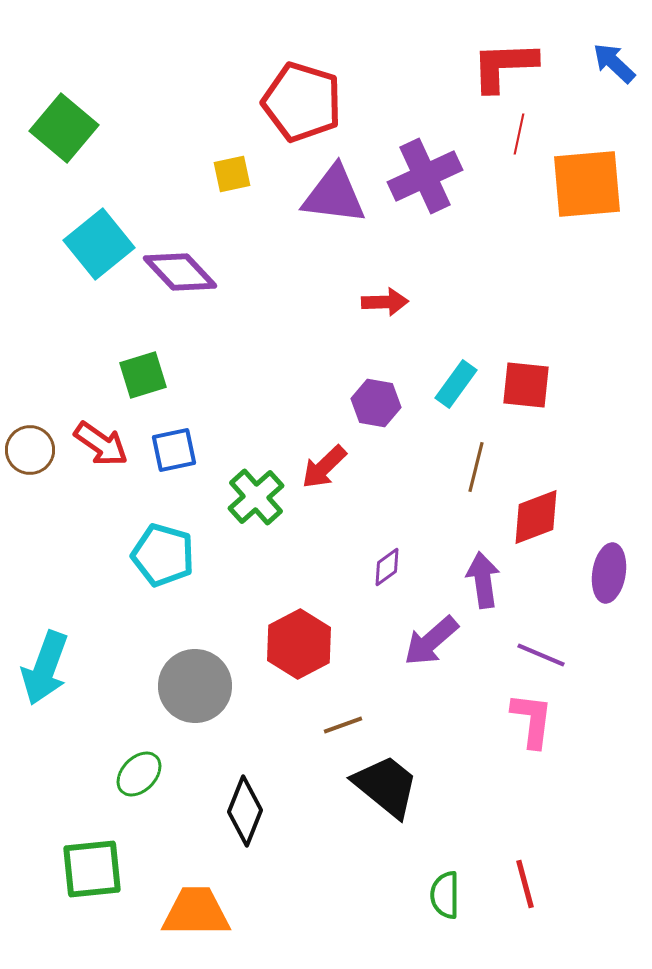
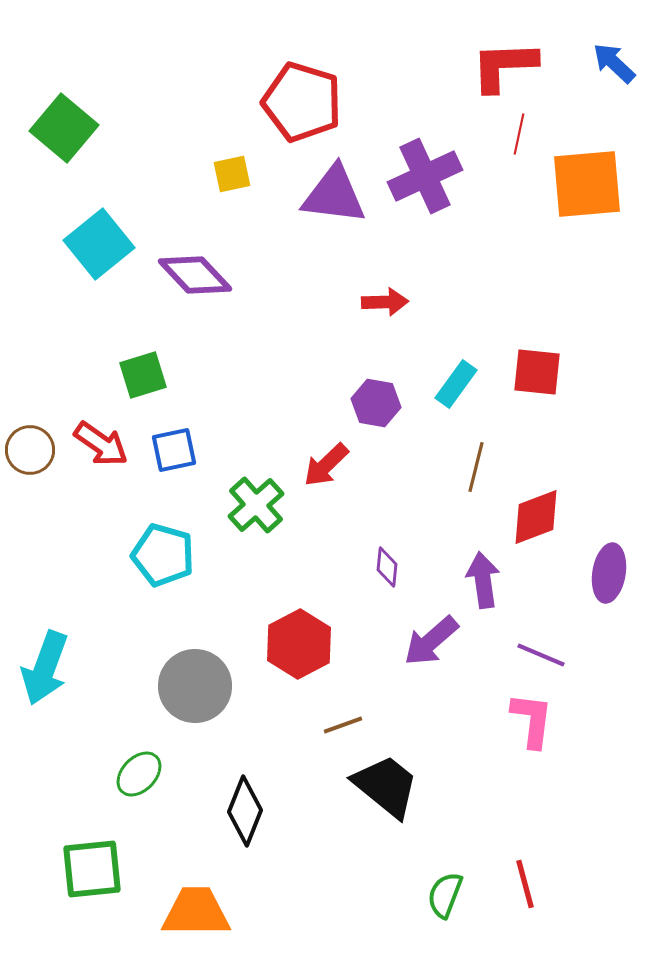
purple diamond at (180, 272): moved 15 px right, 3 px down
red square at (526, 385): moved 11 px right, 13 px up
red arrow at (324, 467): moved 2 px right, 2 px up
green cross at (256, 497): moved 8 px down
purple diamond at (387, 567): rotated 48 degrees counterclockwise
green semicircle at (445, 895): rotated 21 degrees clockwise
